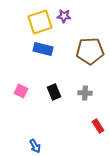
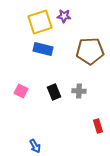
gray cross: moved 6 px left, 2 px up
red rectangle: rotated 16 degrees clockwise
